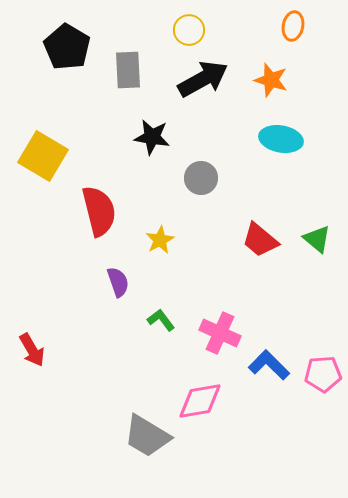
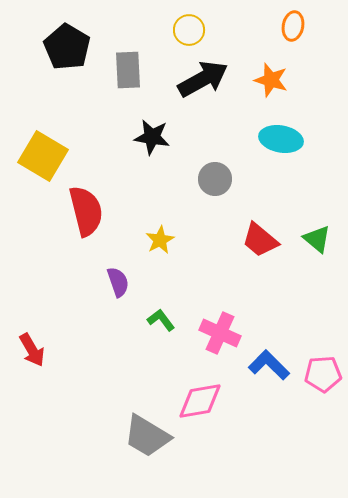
gray circle: moved 14 px right, 1 px down
red semicircle: moved 13 px left
